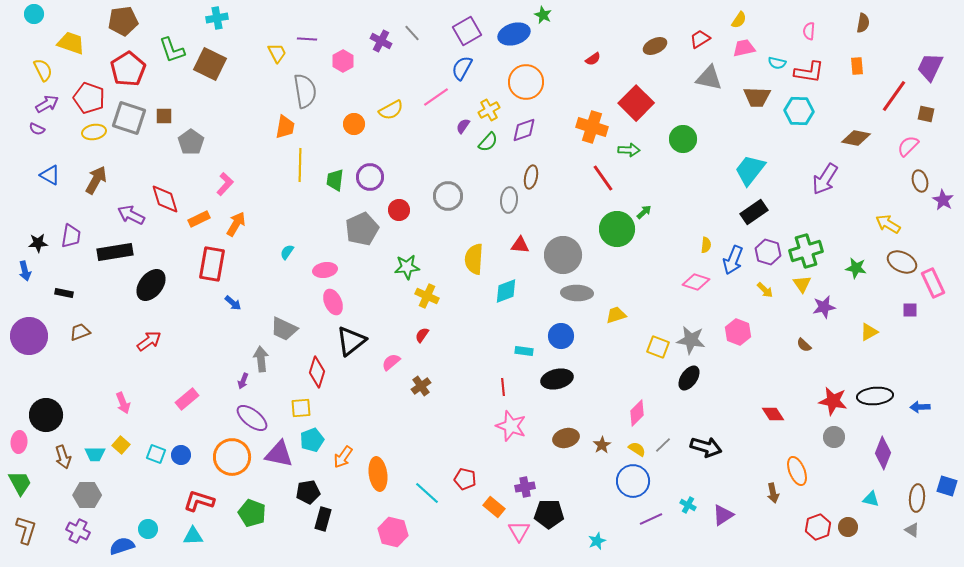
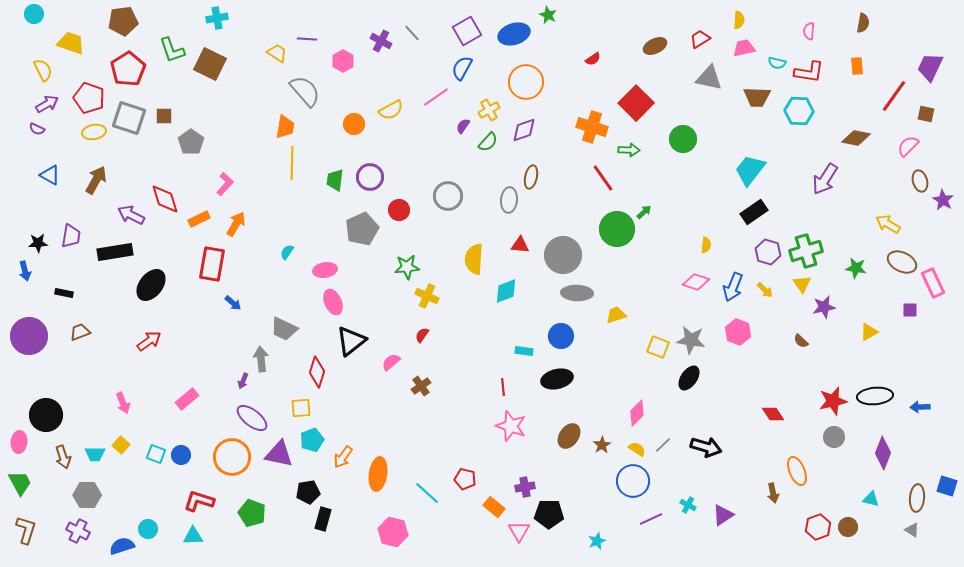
green star at (543, 15): moved 5 px right
yellow semicircle at (739, 20): rotated 30 degrees counterclockwise
yellow trapezoid at (277, 53): rotated 30 degrees counterclockwise
gray semicircle at (305, 91): rotated 32 degrees counterclockwise
yellow line at (300, 165): moved 8 px left, 2 px up
blue arrow at (733, 260): moved 27 px down
brown semicircle at (804, 345): moved 3 px left, 4 px up
red star at (833, 401): rotated 24 degrees counterclockwise
brown ellipse at (566, 438): moved 3 px right, 2 px up; rotated 40 degrees counterclockwise
orange ellipse at (378, 474): rotated 16 degrees clockwise
